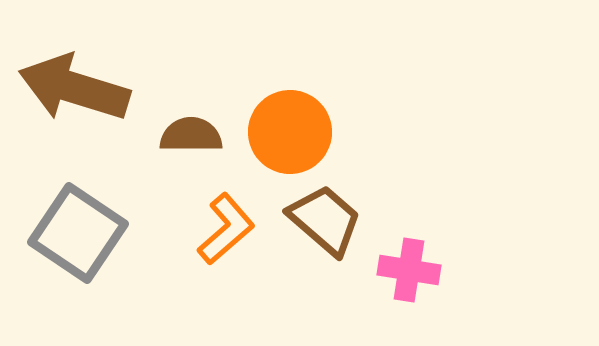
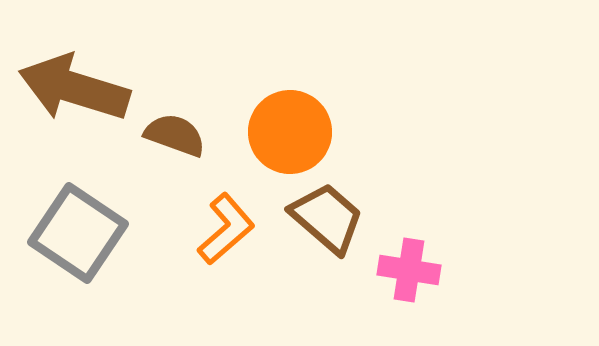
brown semicircle: moved 16 px left; rotated 20 degrees clockwise
brown trapezoid: moved 2 px right, 2 px up
